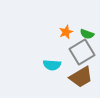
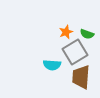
gray square: moved 7 px left
brown trapezoid: rotated 125 degrees clockwise
